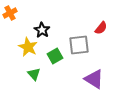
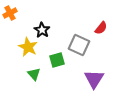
gray square: rotated 30 degrees clockwise
green square: moved 2 px right, 4 px down; rotated 14 degrees clockwise
purple triangle: rotated 30 degrees clockwise
